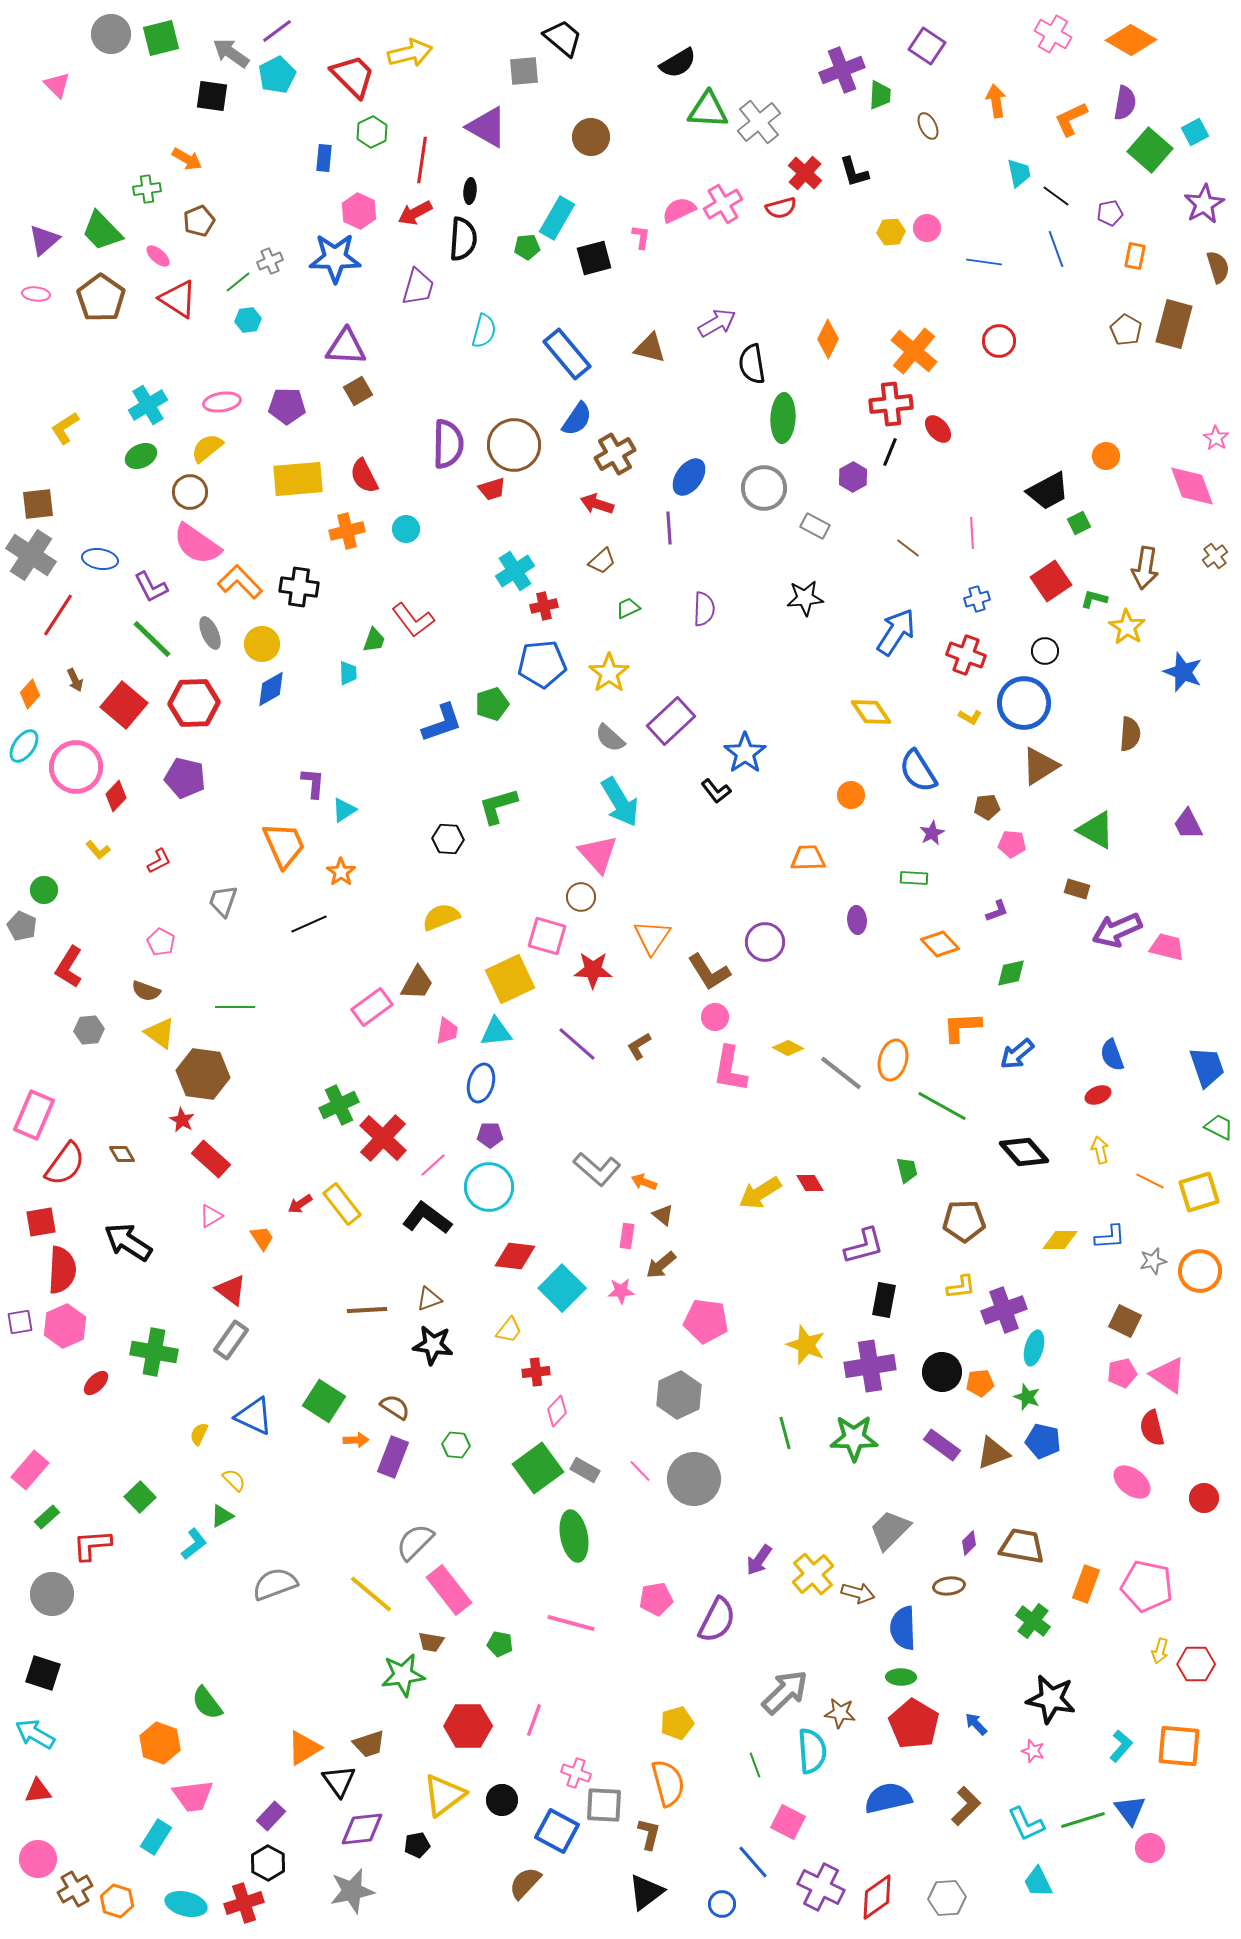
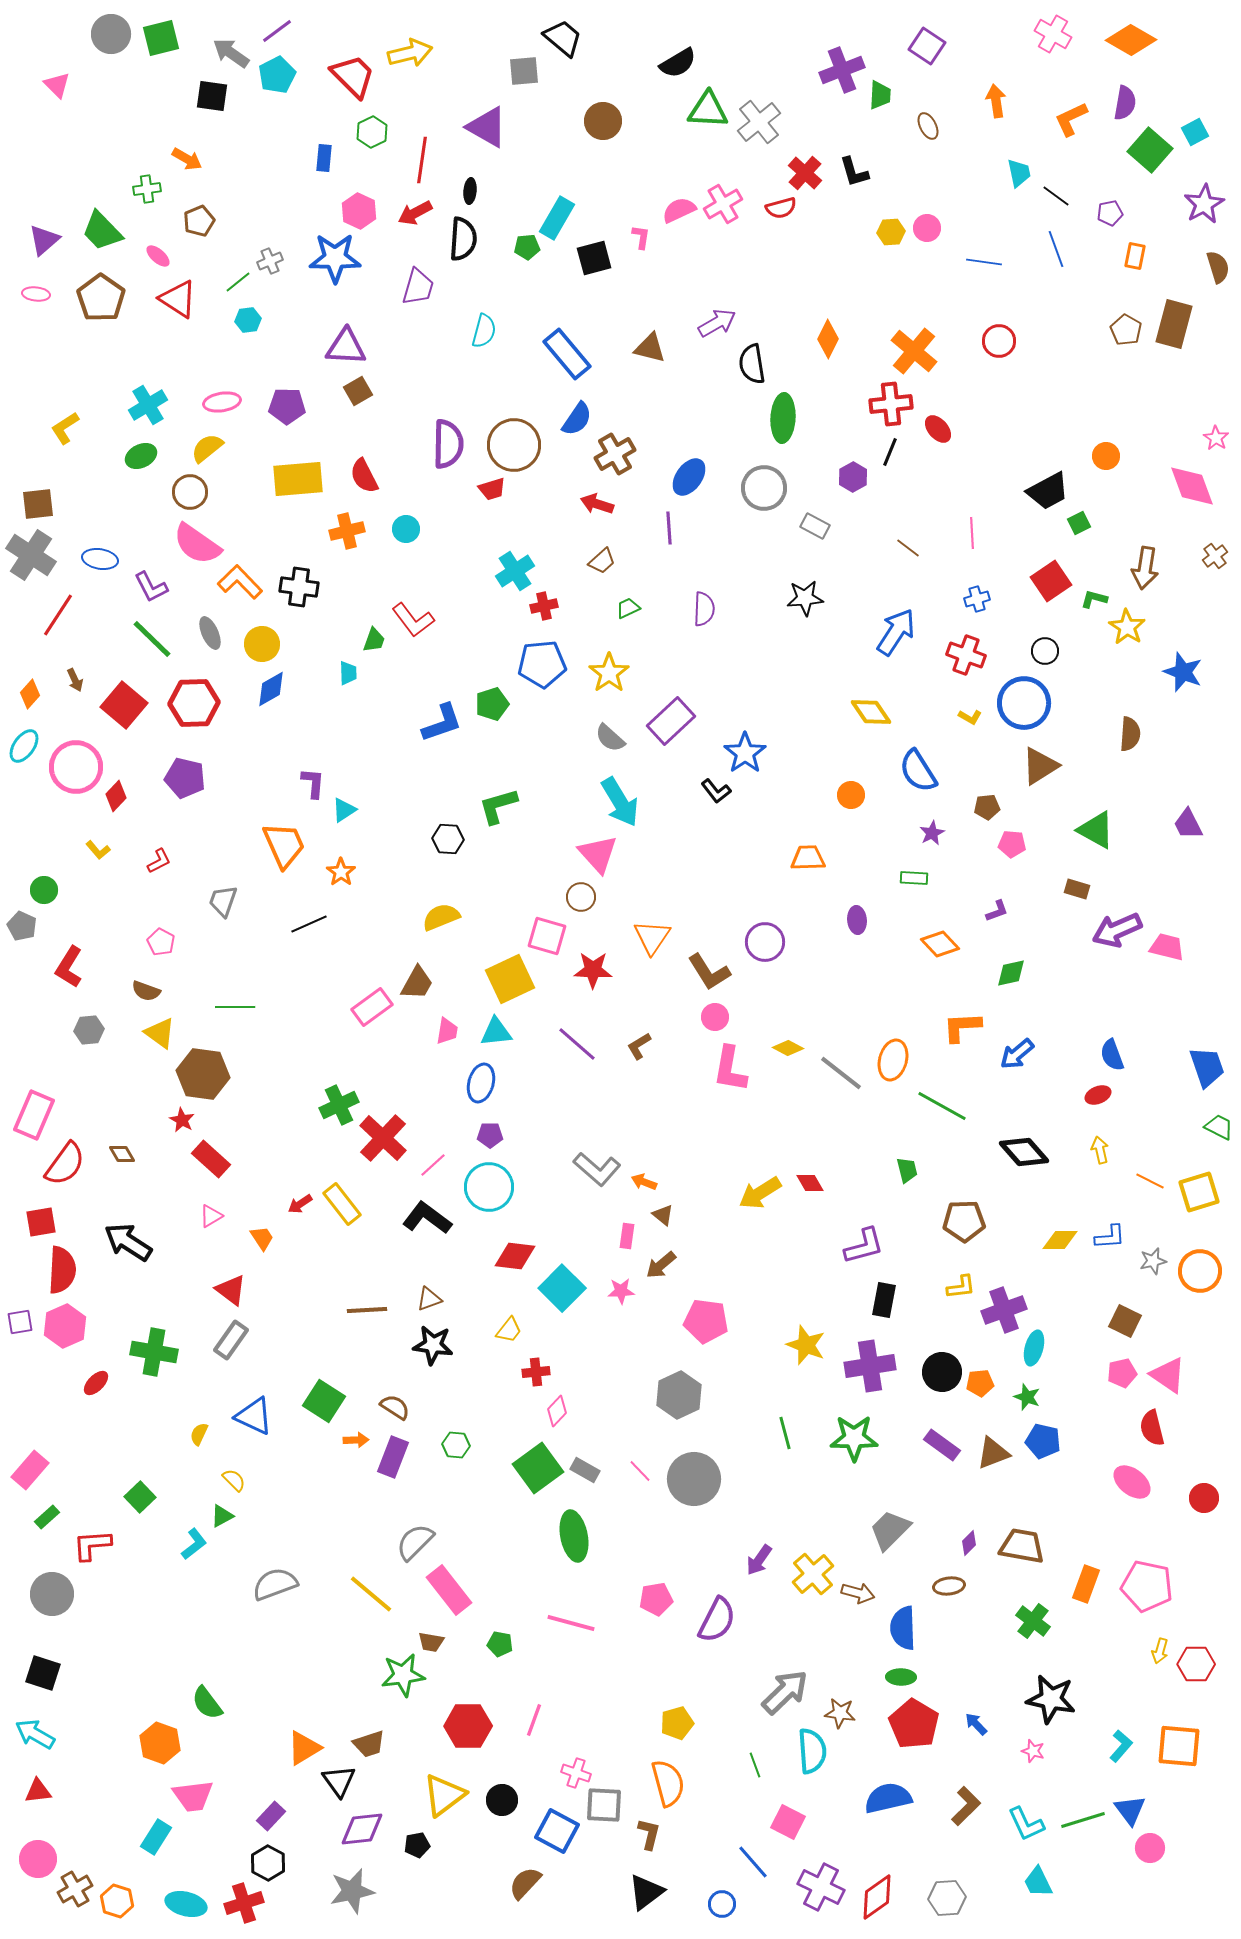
brown circle at (591, 137): moved 12 px right, 16 px up
